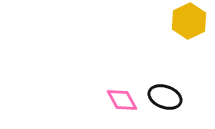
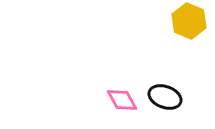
yellow hexagon: rotated 12 degrees counterclockwise
